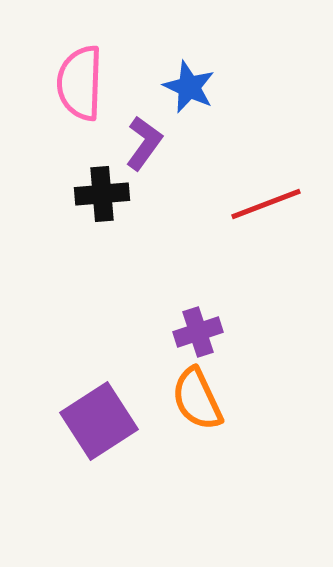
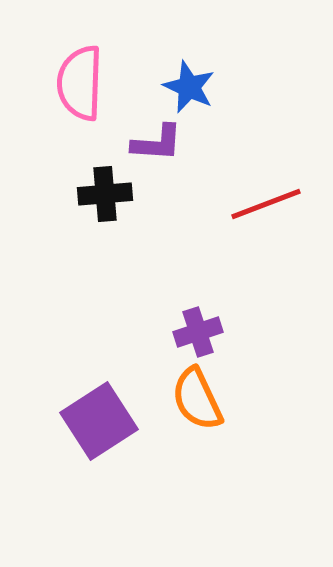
purple L-shape: moved 13 px right; rotated 58 degrees clockwise
black cross: moved 3 px right
